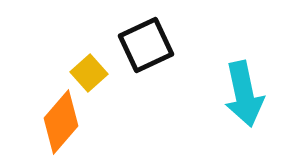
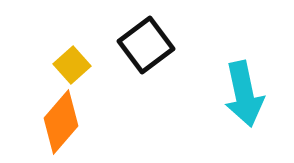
black square: rotated 12 degrees counterclockwise
yellow square: moved 17 px left, 8 px up
